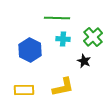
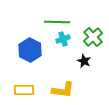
green line: moved 4 px down
cyan cross: rotated 24 degrees counterclockwise
yellow L-shape: moved 3 px down; rotated 20 degrees clockwise
